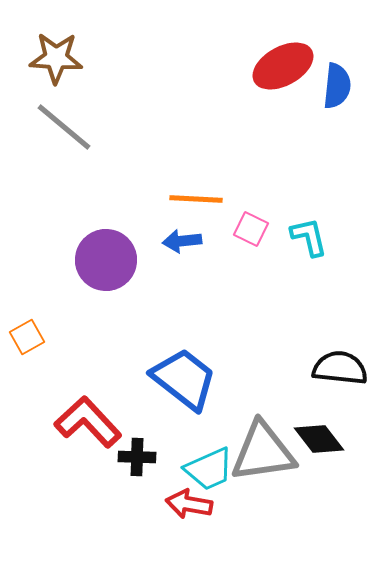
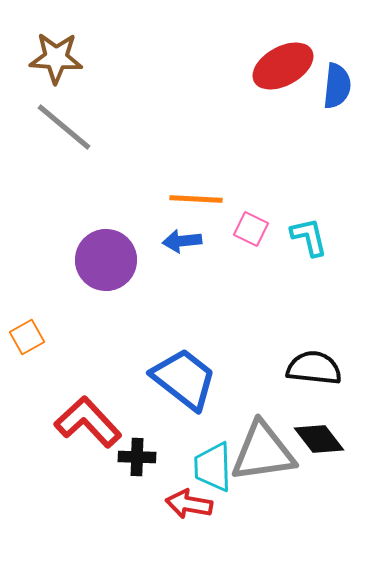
black semicircle: moved 26 px left
cyan trapezoid: moved 4 px right, 2 px up; rotated 112 degrees clockwise
